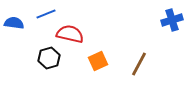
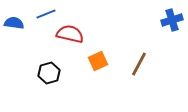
black hexagon: moved 15 px down
